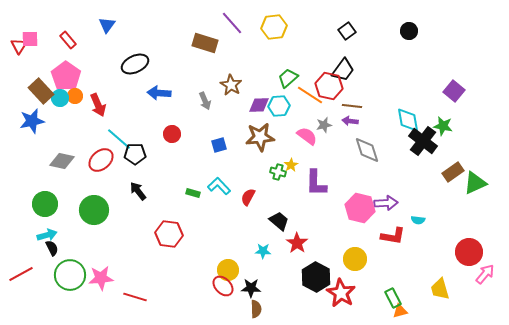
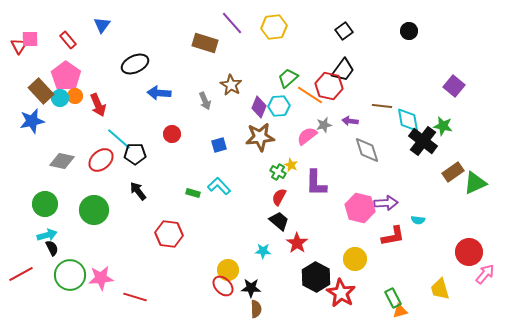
blue triangle at (107, 25): moved 5 px left
black square at (347, 31): moved 3 px left
purple square at (454, 91): moved 5 px up
purple diamond at (259, 105): moved 2 px down; rotated 65 degrees counterclockwise
brown line at (352, 106): moved 30 px right
pink semicircle at (307, 136): rotated 75 degrees counterclockwise
yellow star at (291, 165): rotated 16 degrees counterclockwise
green cross at (278, 172): rotated 14 degrees clockwise
red semicircle at (248, 197): moved 31 px right
red L-shape at (393, 236): rotated 20 degrees counterclockwise
